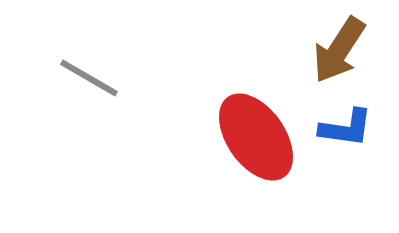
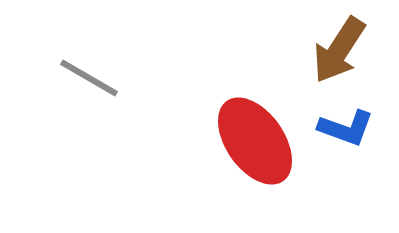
blue L-shape: rotated 12 degrees clockwise
red ellipse: moved 1 px left, 4 px down
